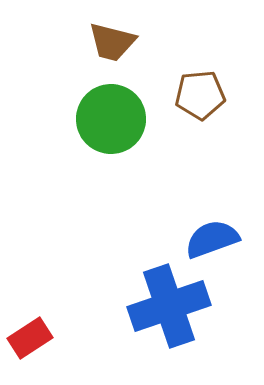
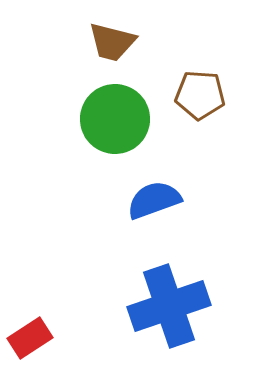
brown pentagon: rotated 9 degrees clockwise
green circle: moved 4 px right
blue semicircle: moved 58 px left, 39 px up
